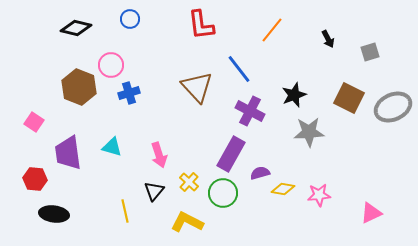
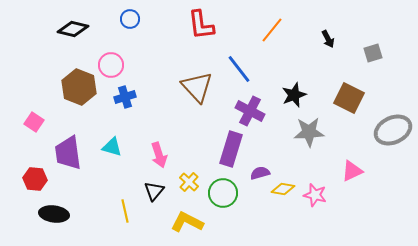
black diamond: moved 3 px left, 1 px down
gray square: moved 3 px right, 1 px down
blue cross: moved 4 px left, 4 px down
gray ellipse: moved 23 px down
purple rectangle: moved 5 px up; rotated 12 degrees counterclockwise
pink star: moved 4 px left; rotated 20 degrees clockwise
pink triangle: moved 19 px left, 42 px up
